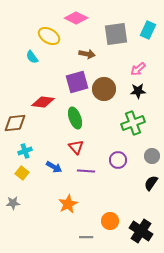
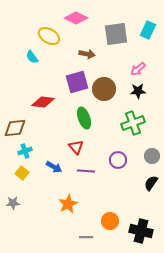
green ellipse: moved 9 px right
brown diamond: moved 5 px down
black cross: rotated 20 degrees counterclockwise
